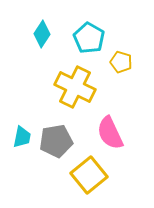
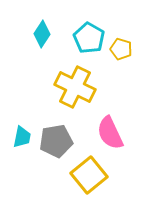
yellow pentagon: moved 13 px up
